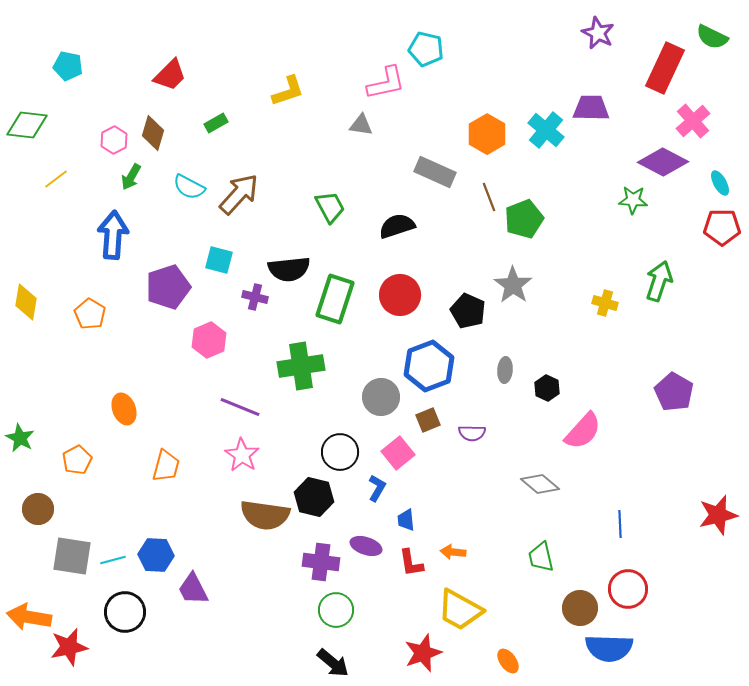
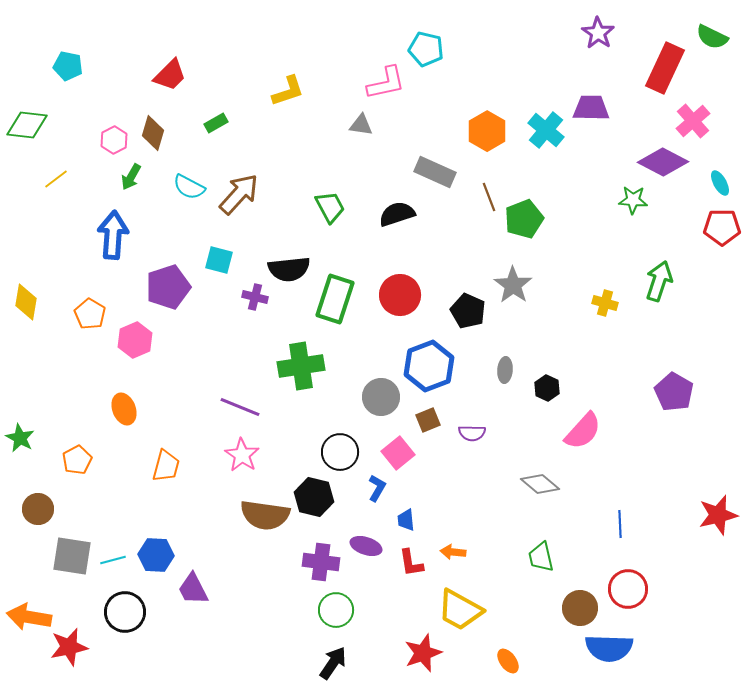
purple star at (598, 33): rotated 8 degrees clockwise
orange hexagon at (487, 134): moved 3 px up
black semicircle at (397, 226): moved 12 px up
pink hexagon at (209, 340): moved 74 px left
black arrow at (333, 663): rotated 96 degrees counterclockwise
